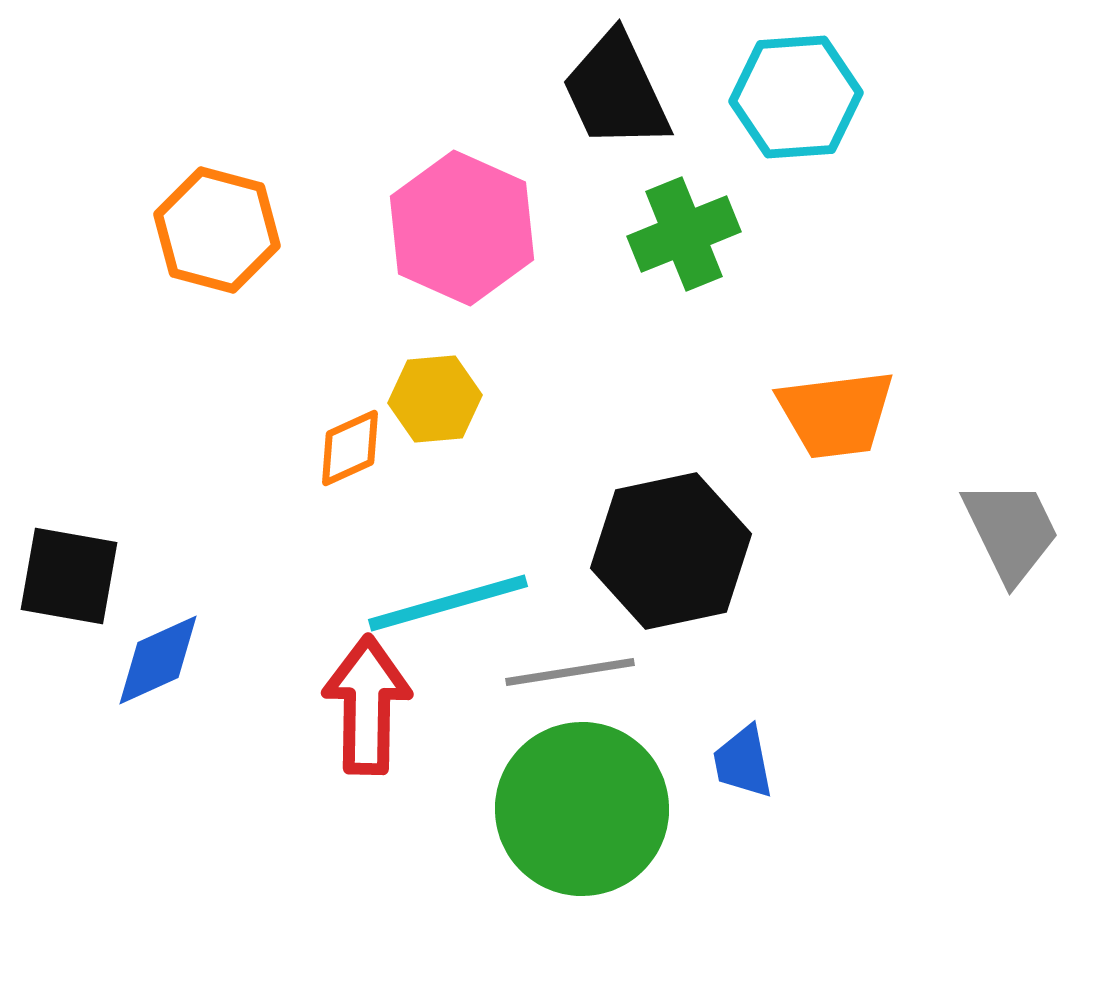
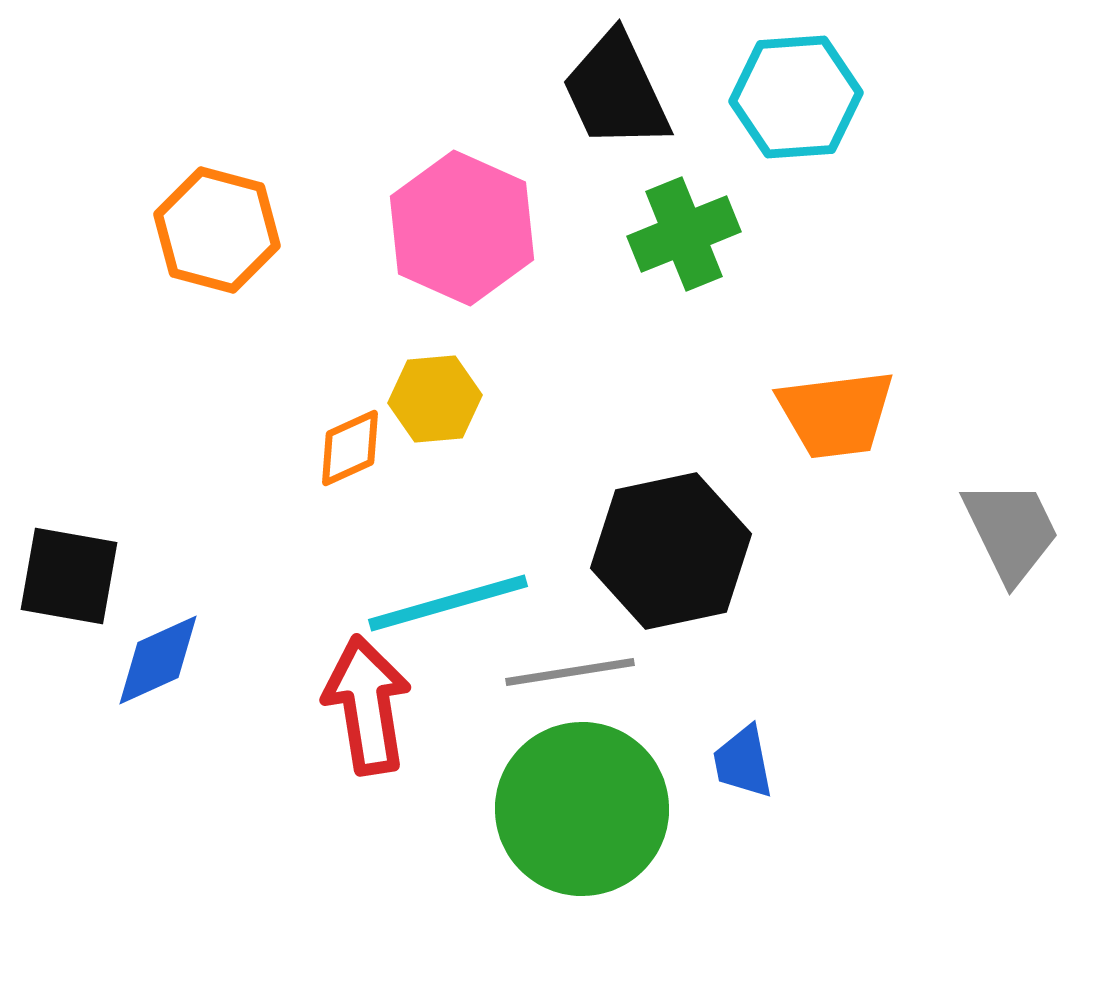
red arrow: rotated 10 degrees counterclockwise
